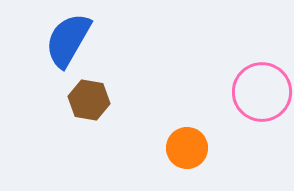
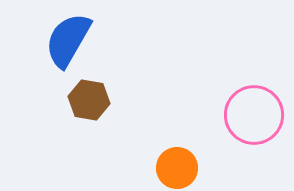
pink circle: moved 8 px left, 23 px down
orange circle: moved 10 px left, 20 px down
